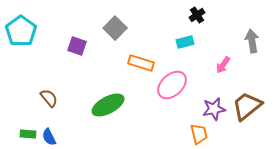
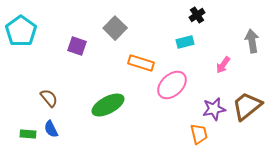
blue semicircle: moved 2 px right, 8 px up
